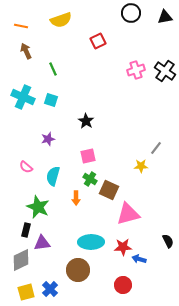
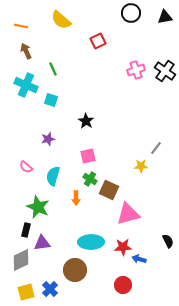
yellow semicircle: rotated 60 degrees clockwise
cyan cross: moved 3 px right, 12 px up
brown circle: moved 3 px left
